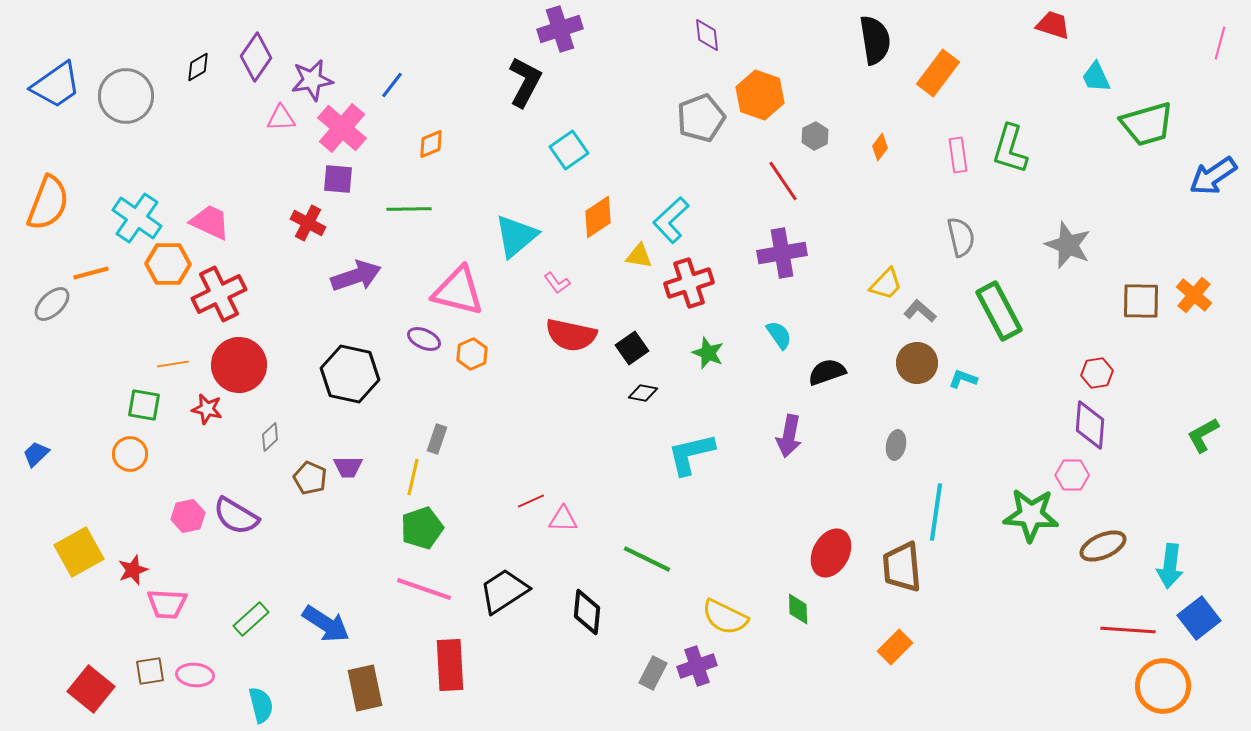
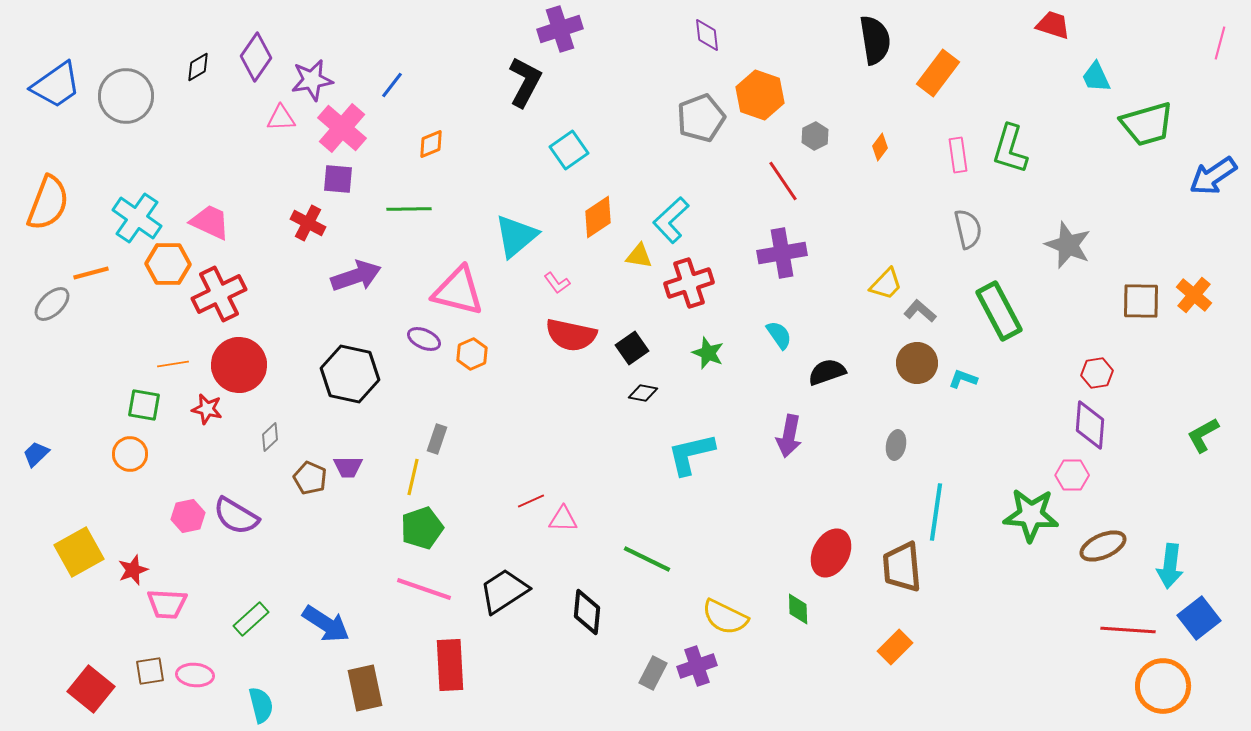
gray semicircle at (961, 237): moved 7 px right, 8 px up
